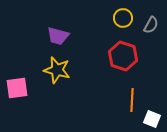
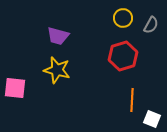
red hexagon: rotated 24 degrees clockwise
pink square: moved 2 px left; rotated 15 degrees clockwise
